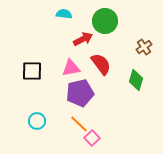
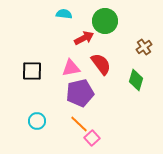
red arrow: moved 1 px right, 1 px up
